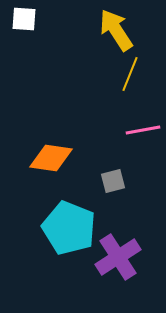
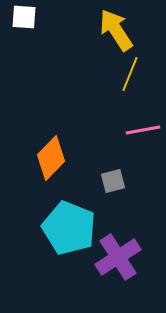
white square: moved 2 px up
orange diamond: rotated 54 degrees counterclockwise
